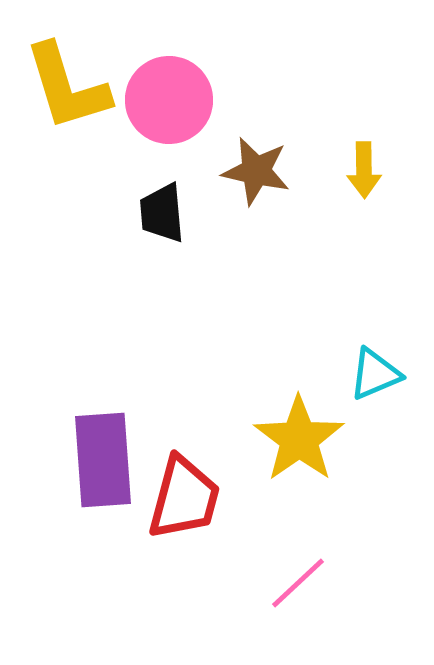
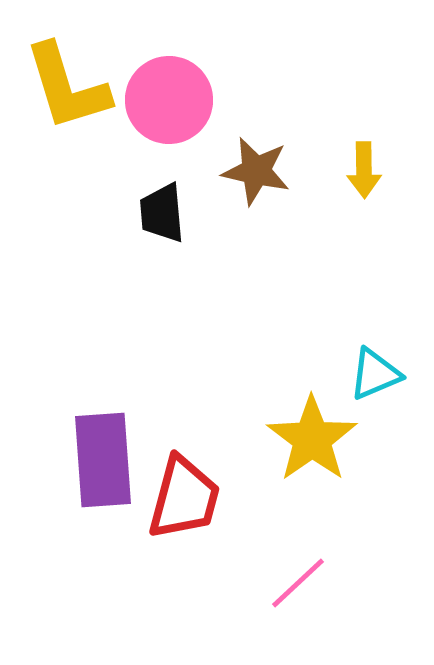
yellow star: moved 13 px right
